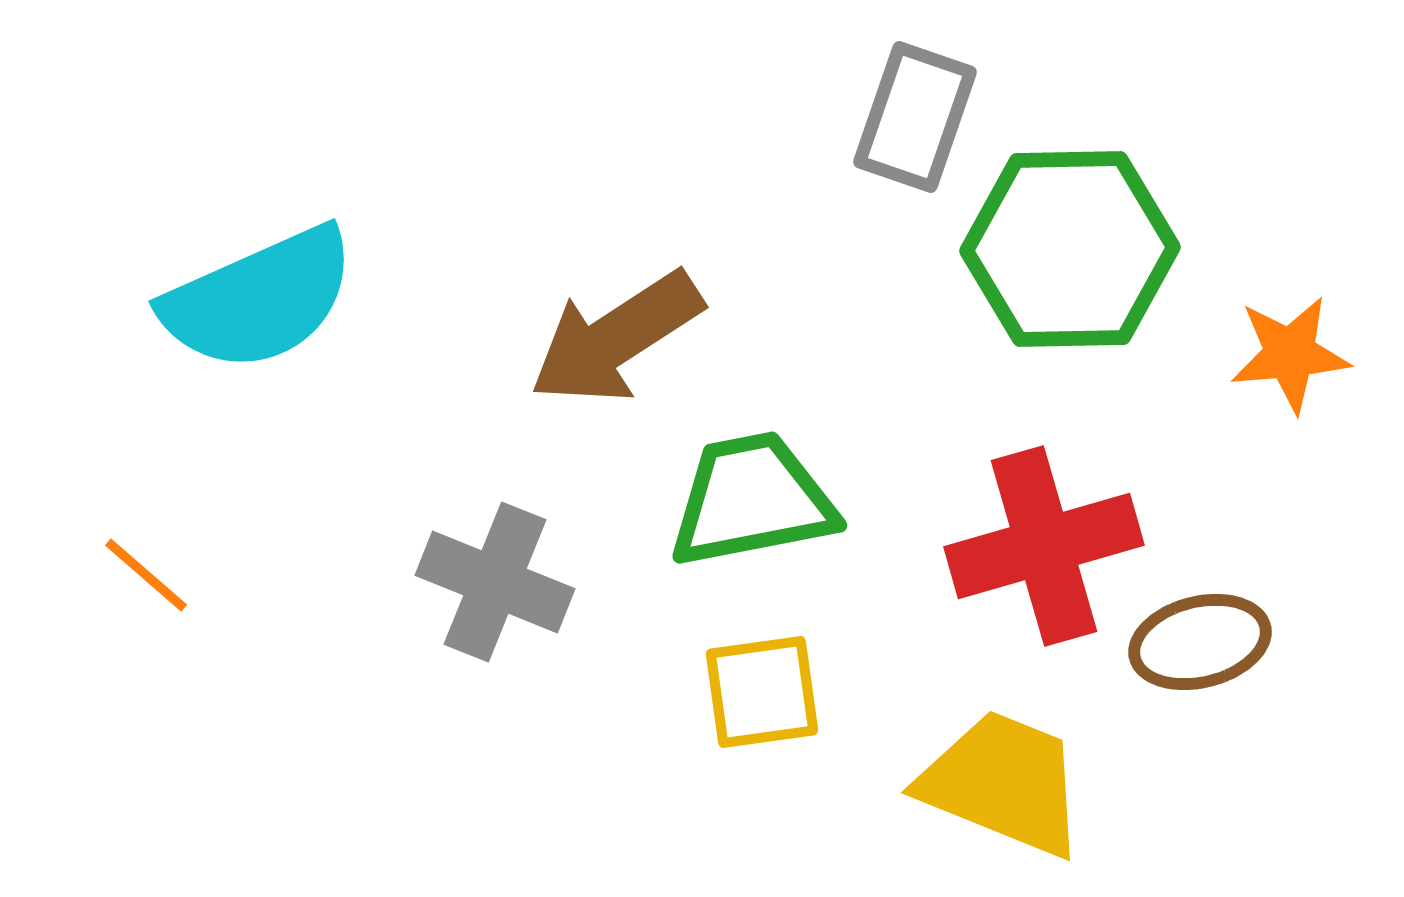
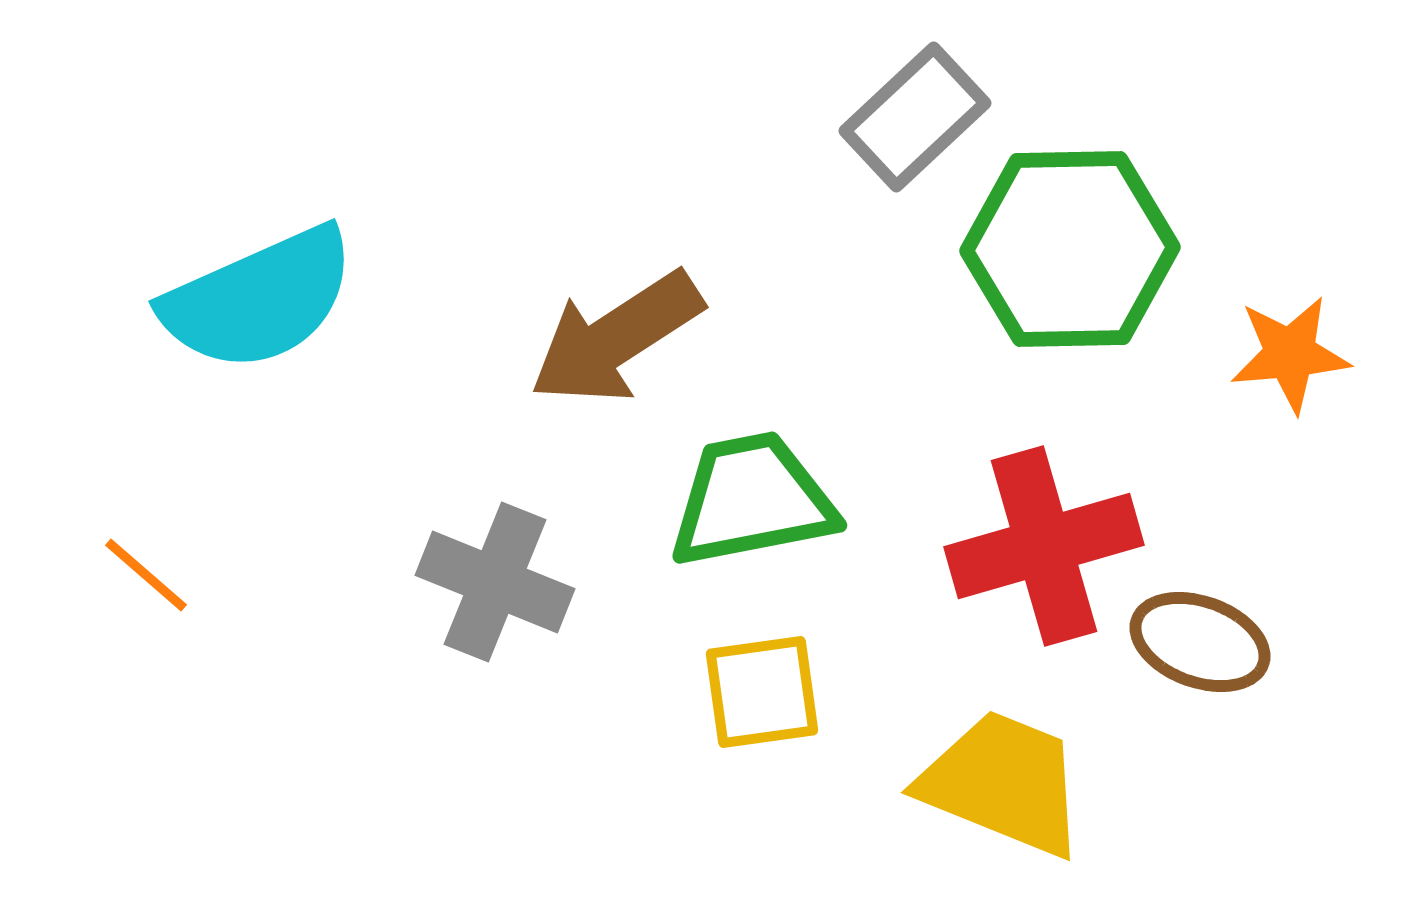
gray rectangle: rotated 28 degrees clockwise
brown ellipse: rotated 34 degrees clockwise
